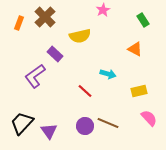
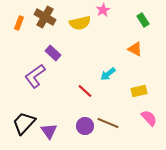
brown cross: rotated 15 degrees counterclockwise
yellow semicircle: moved 13 px up
purple rectangle: moved 2 px left, 1 px up
cyan arrow: rotated 126 degrees clockwise
black trapezoid: moved 2 px right
